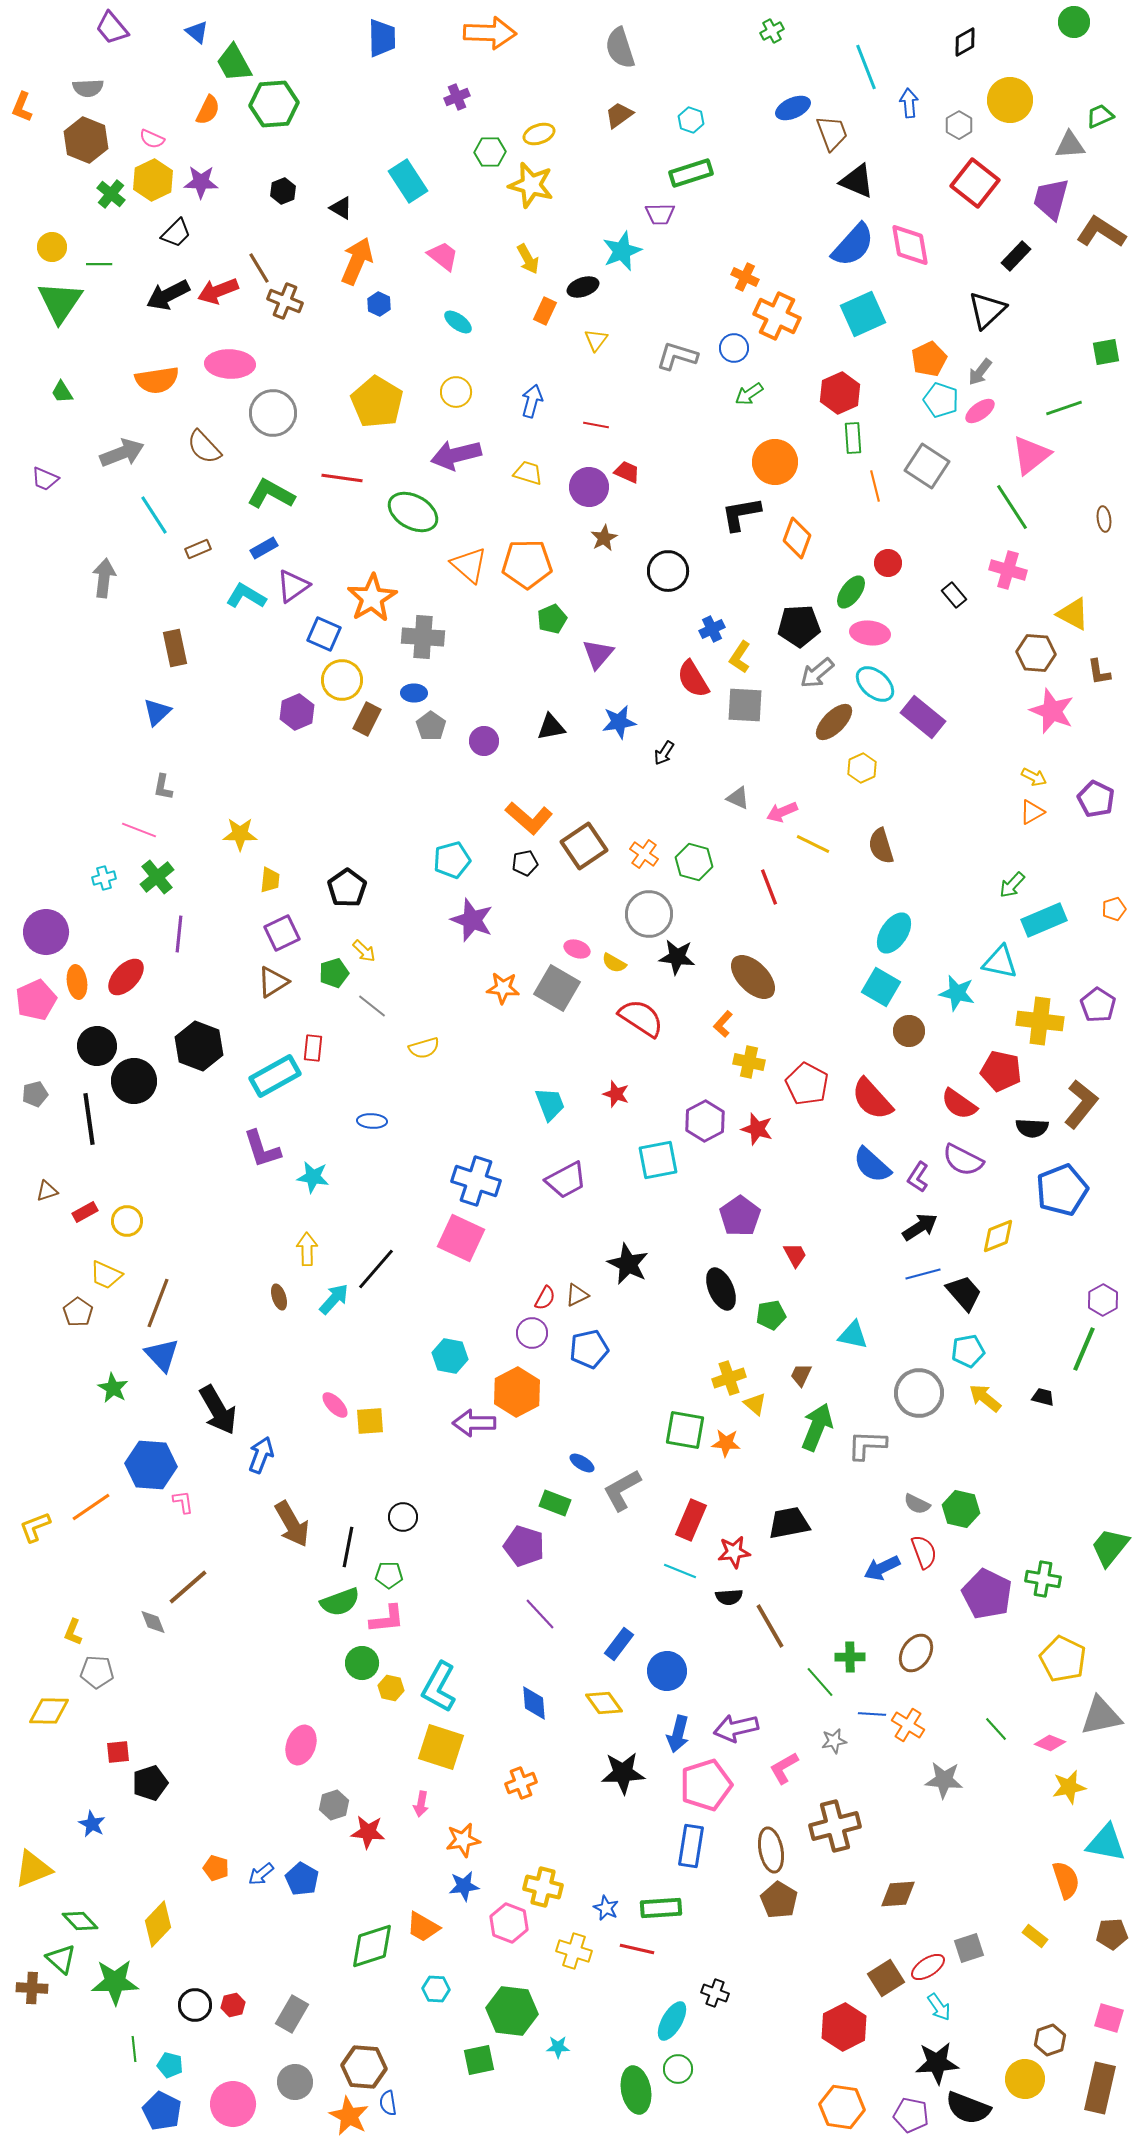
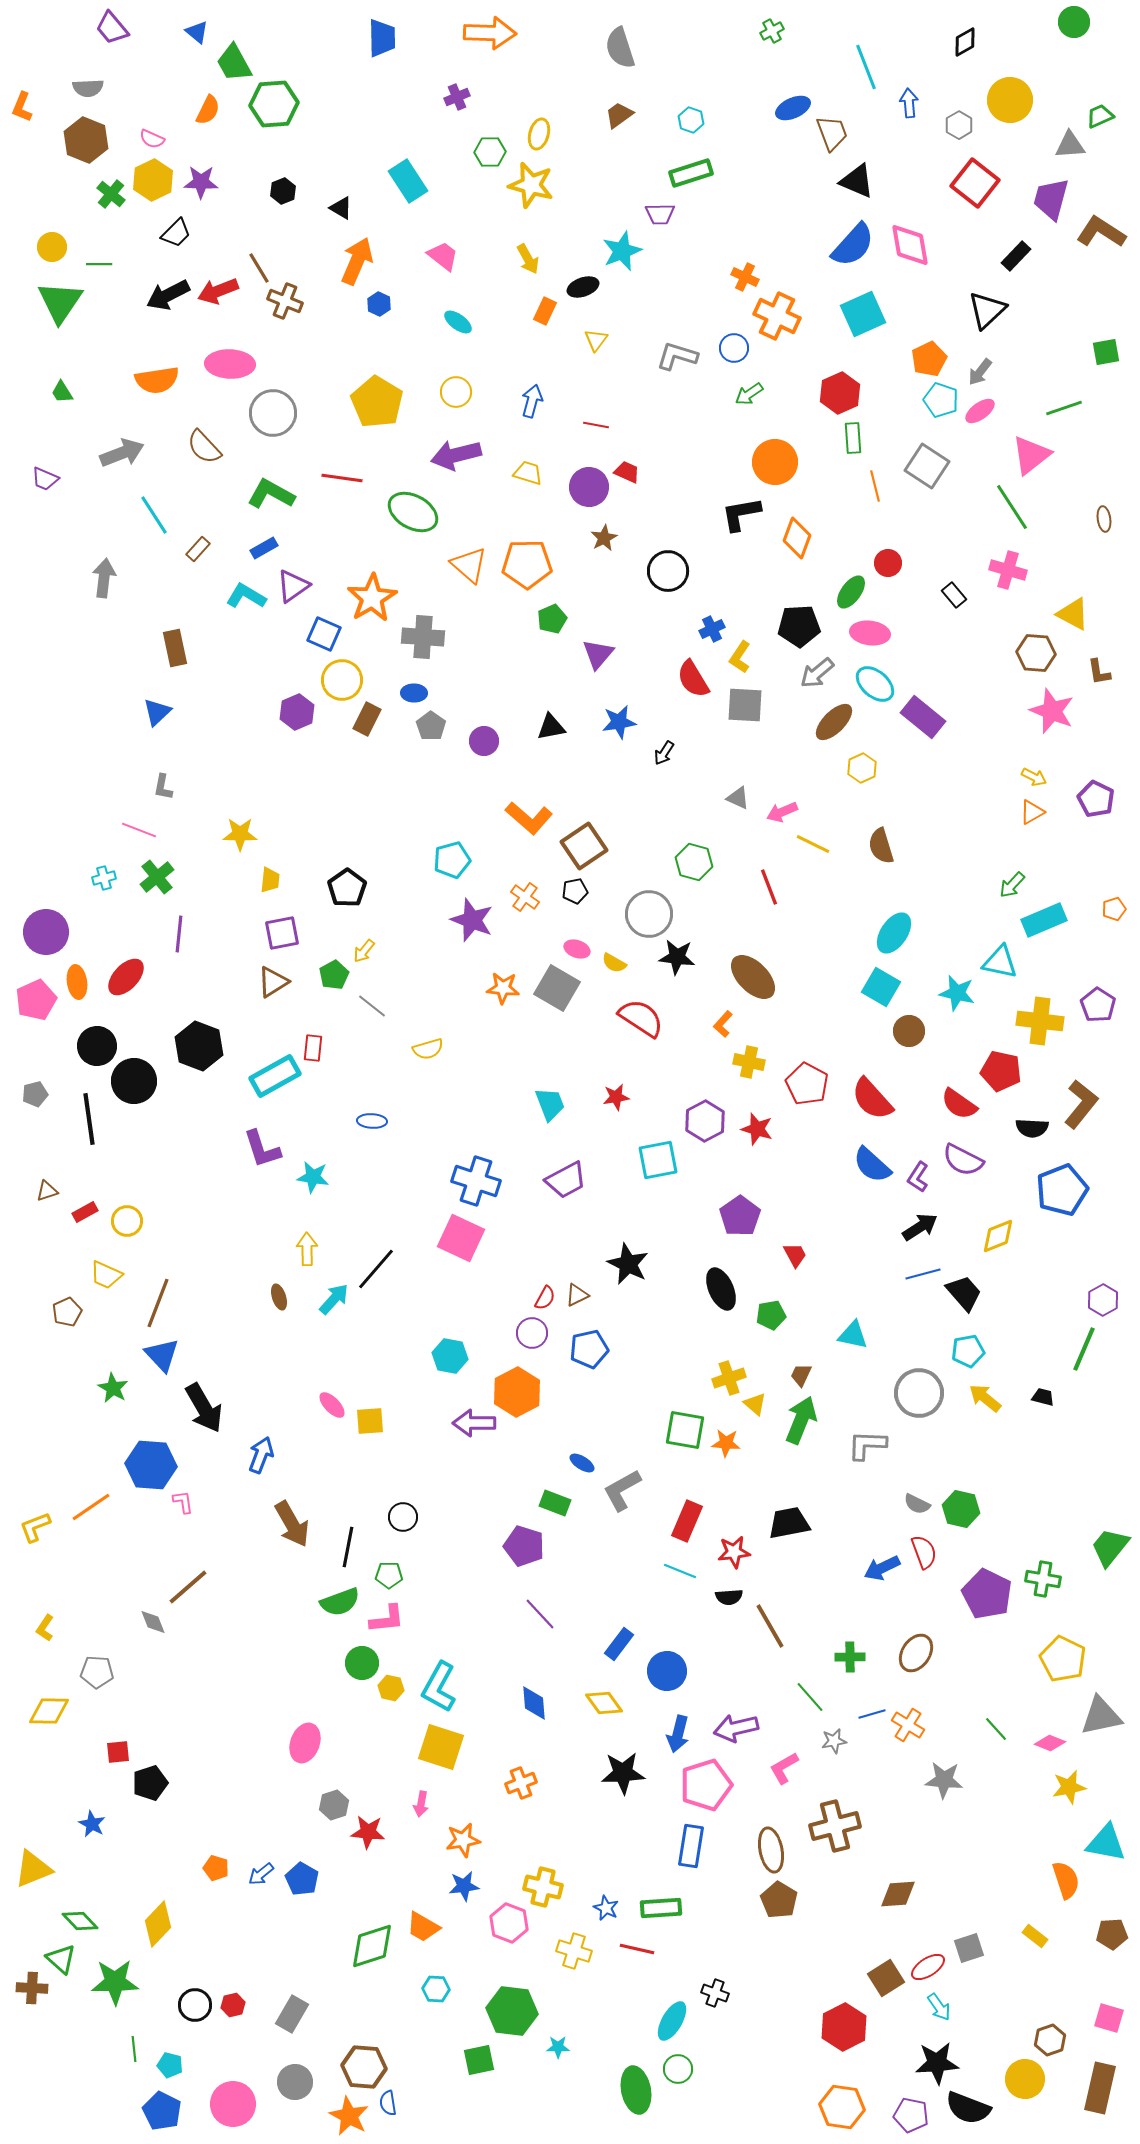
yellow ellipse at (539, 134): rotated 56 degrees counterclockwise
brown rectangle at (198, 549): rotated 25 degrees counterclockwise
orange cross at (644, 854): moved 119 px left, 43 px down
black pentagon at (525, 863): moved 50 px right, 28 px down
purple square at (282, 933): rotated 15 degrees clockwise
yellow arrow at (364, 951): rotated 85 degrees clockwise
green pentagon at (334, 973): moved 2 px down; rotated 12 degrees counterclockwise
yellow semicircle at (424, 1048): moved 4 px right, 1 px down
red star at (616, 1094): moved 3 px down; rotated 28 degrees counterclockwise
brown pentagon at (78, 1312): moved 11 px left; rotated 12 degrees clockwise
pink ellipse at (335, 1405): moved 3 px left
black arrow at (218, 1410): moved 14 px left, 2 px up
green arrow at (817, 1427): moved 16 px left, 7 px up
red rectangle at (691, 1520): moved 4 px left, 1 px down
yellow L-shape at (73, 1632): moved 28 px left, 4 px up; rotated 12 degrees clockwise
green line at (820, 1682): moved 10 px left, 15 px down
blue line at (872, 1714): rotated 20 degrees counterclockwise
pink ellipse at (301, 1745): moved 4 px right, 2 px up
